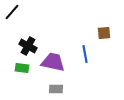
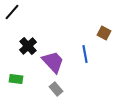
brown square: rotated 32 degrees clockwise
black cross: rotated 18 degrees clockwise
purple trapezoid: rotated 35 degrees clockwise
green rectangle: moved 6 px left, 11 px down
gray rectangle: rotated 48 degrees clockwise
